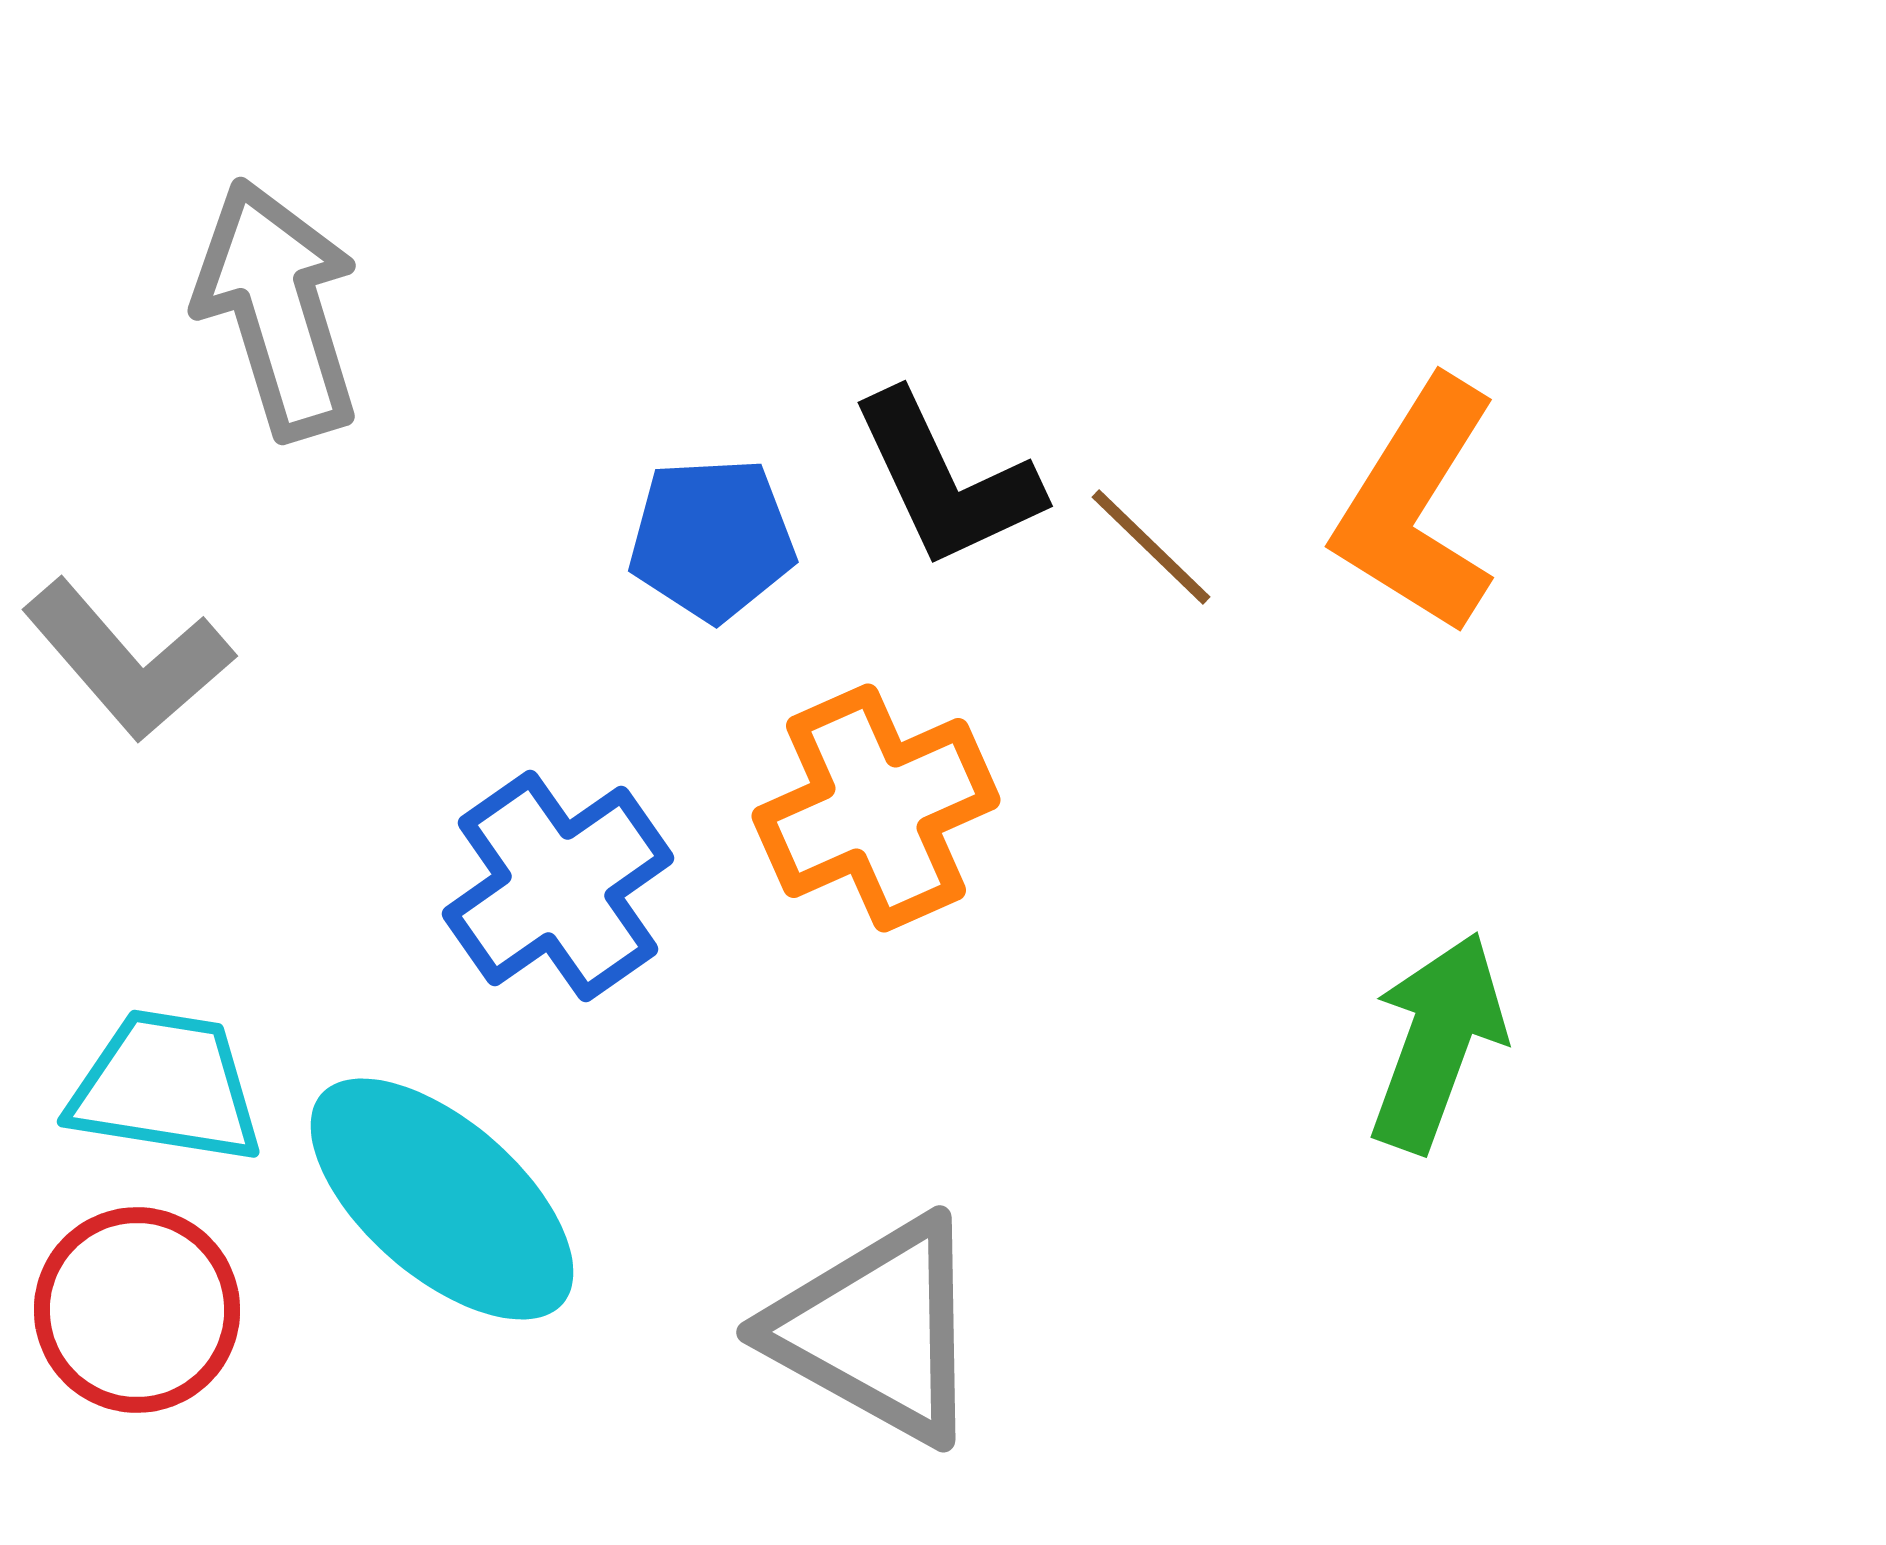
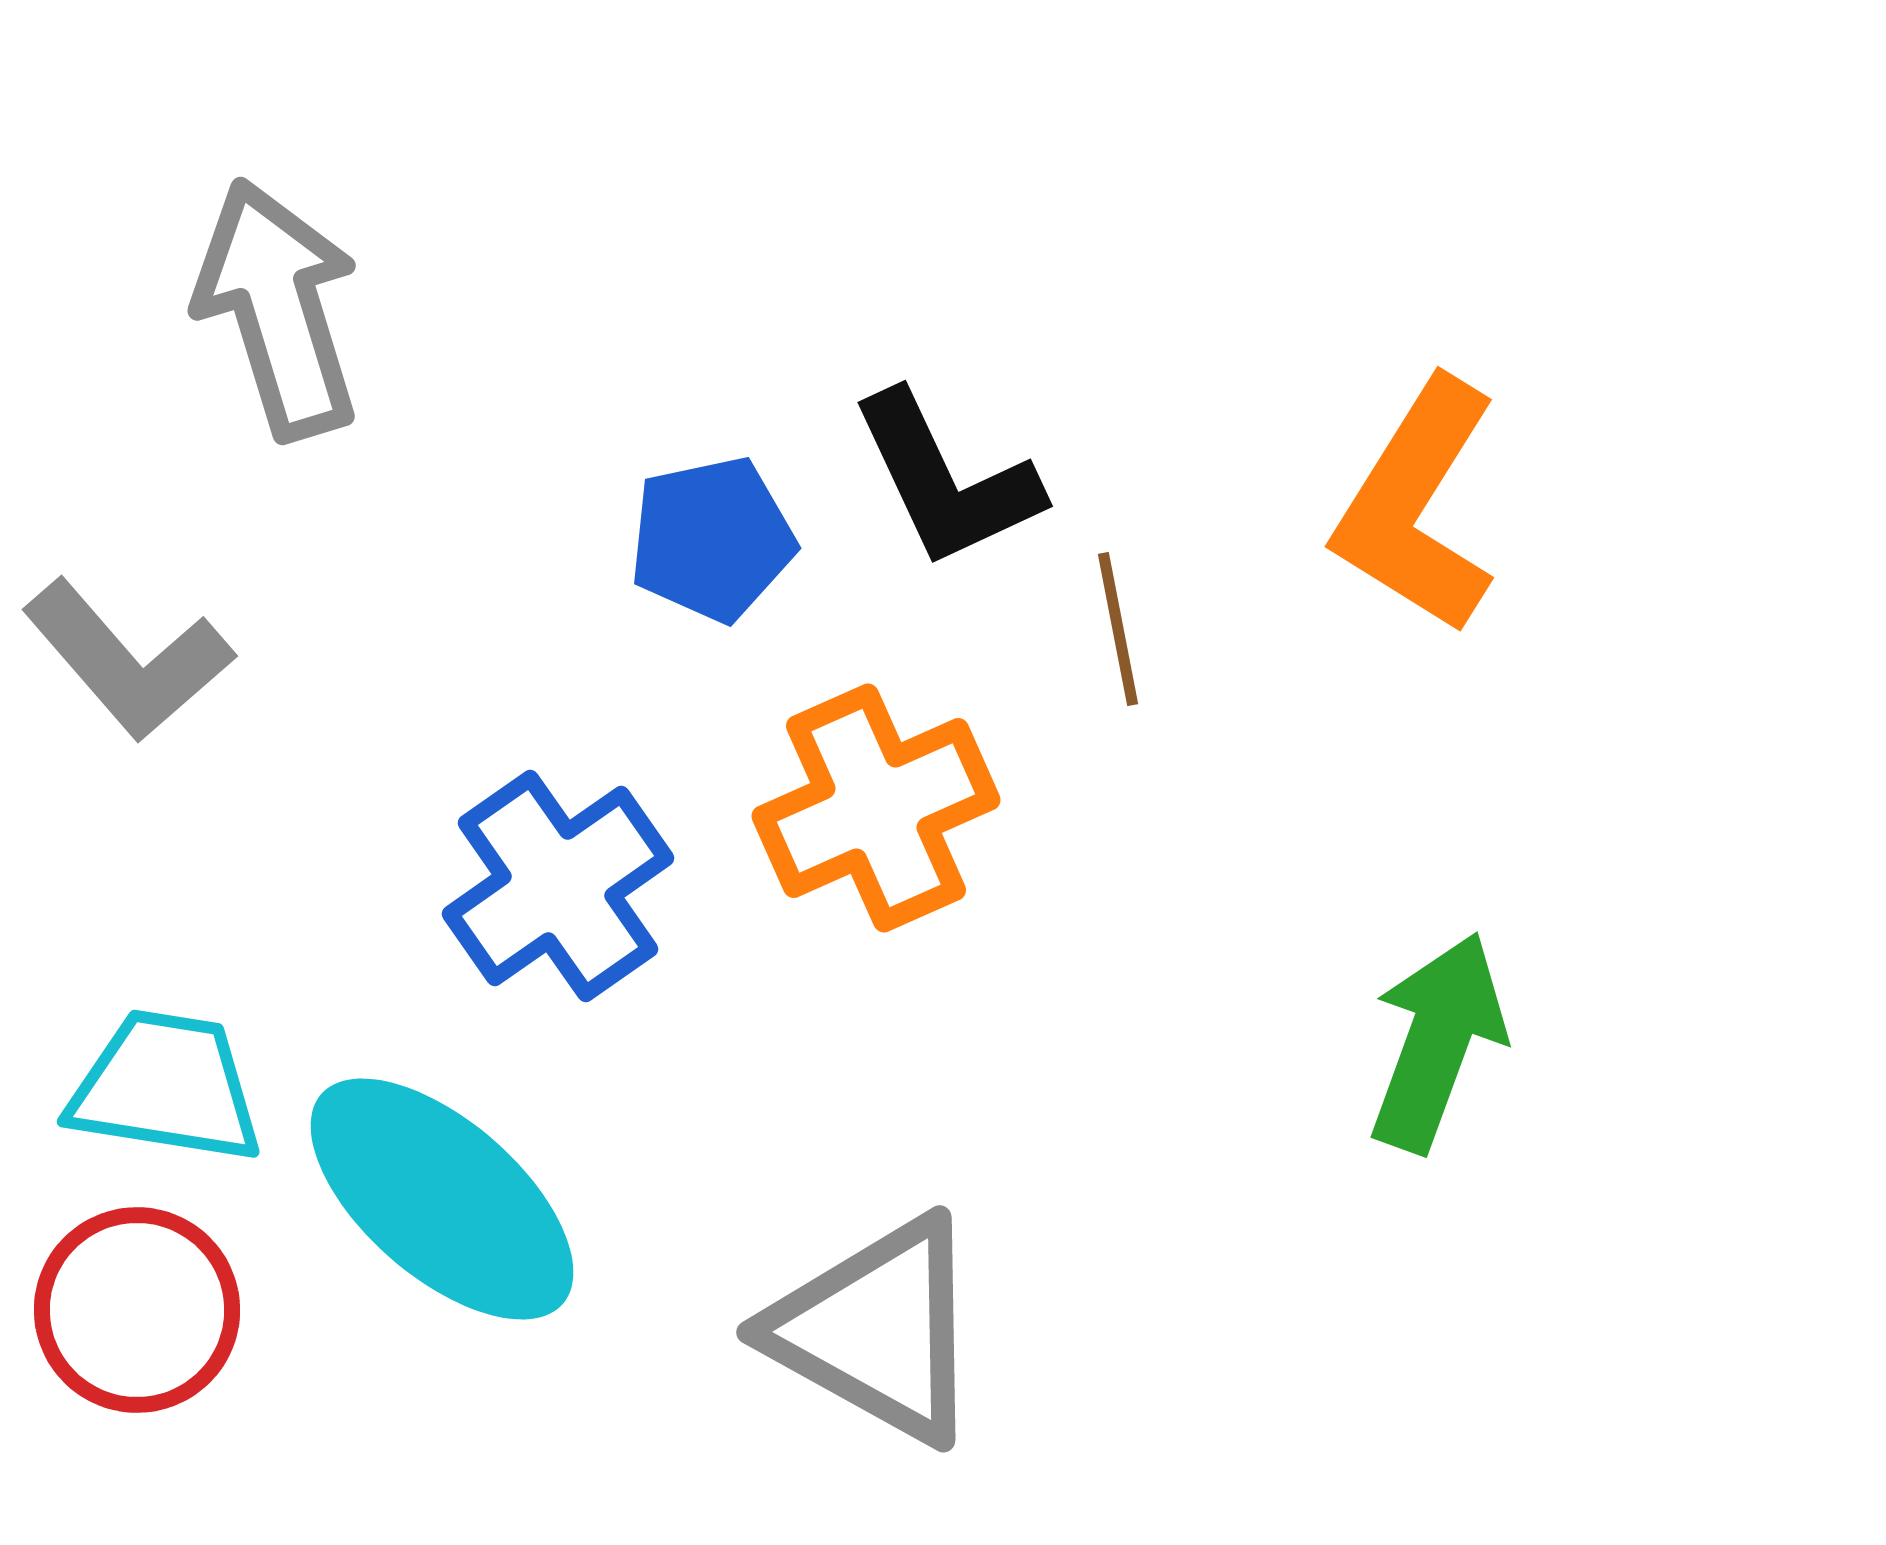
blue pentagon: rotated 9 degrees counterclockwise
brown line: moved 33 px left, 82 px down; rotated 35 degrees clockwise
